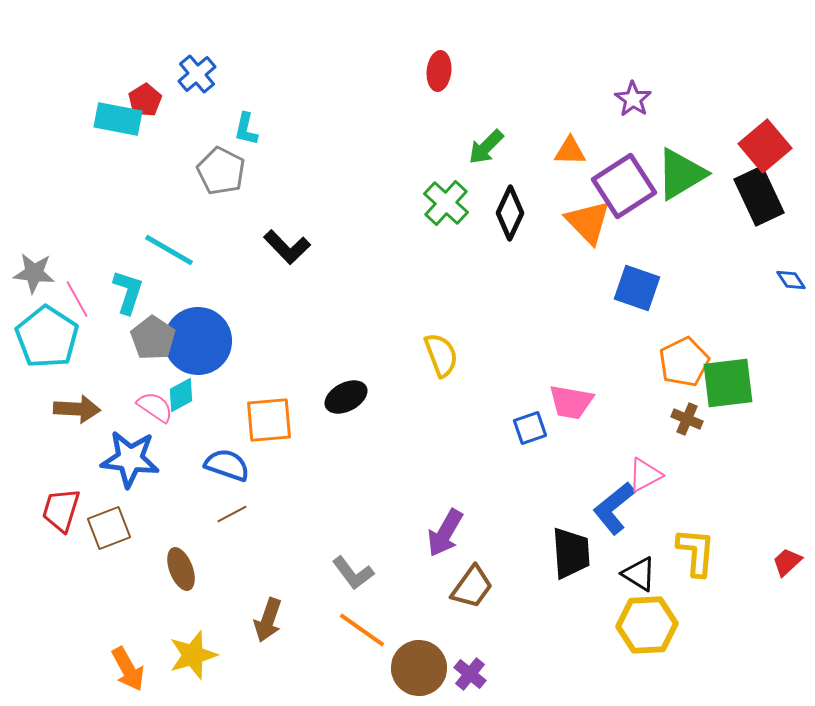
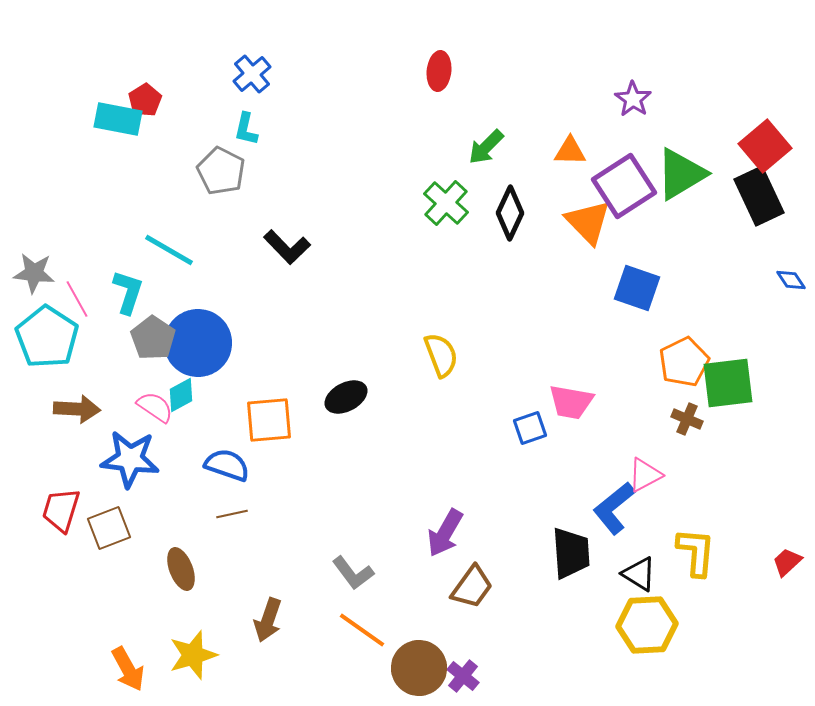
blue cross at (197, 74): moved 55 px right
blue circle at (198, 341): moved 2 px down
brown line at (232, 514): rotated 16 degrees clockwise
purple cross at (470, 674): moved 7 px left, 2 px down
